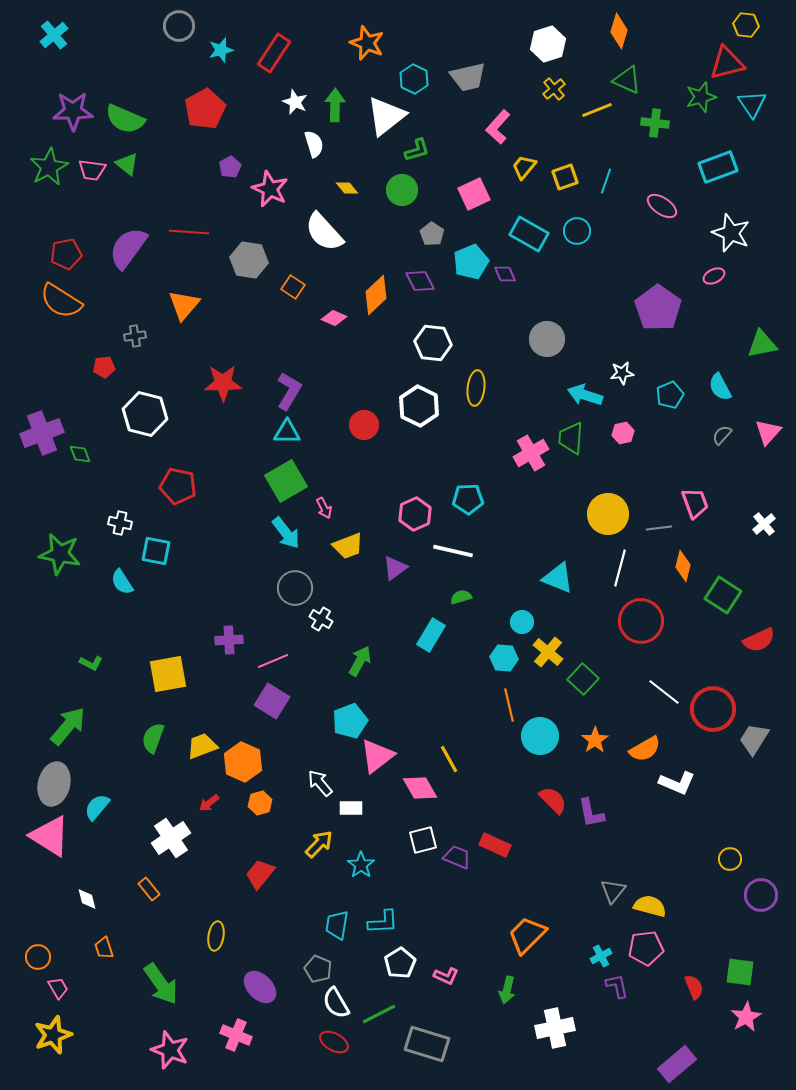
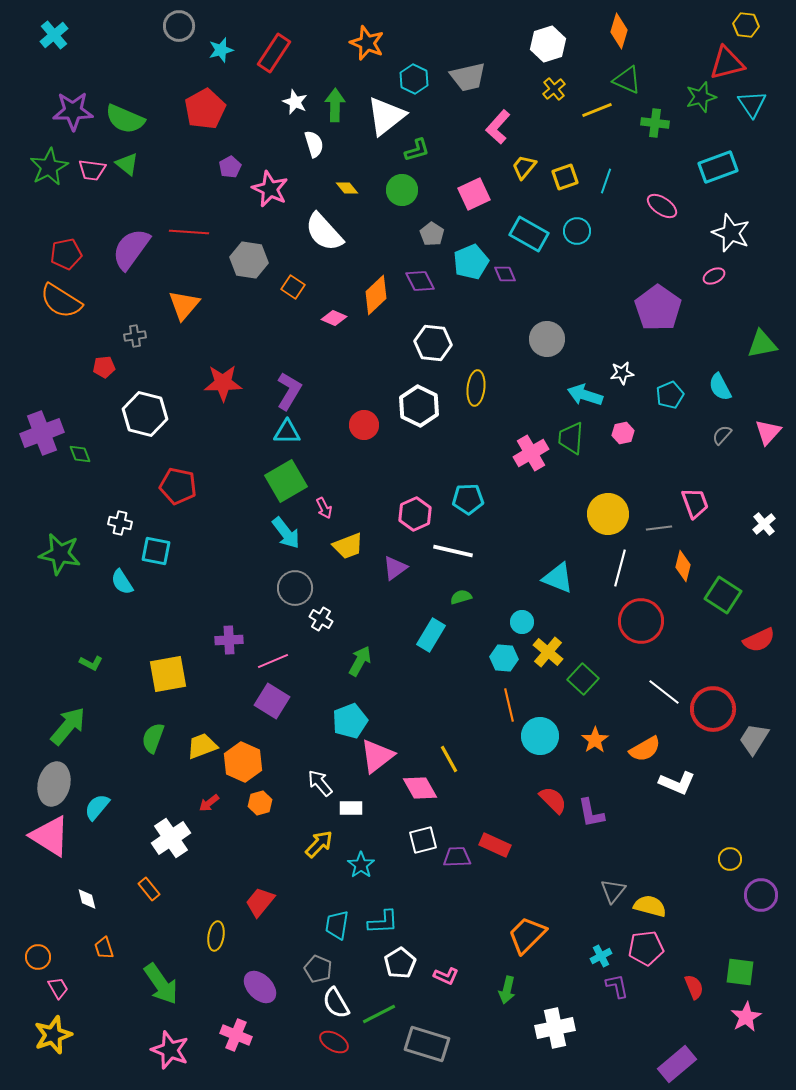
purple semicircle at (128, 248): moved 3 px right, 1 px down
purple trapezoid at (457, 857): rotated 24 degrees counterclockwise
red trapezoid at (260, 874): moved 28 px down
